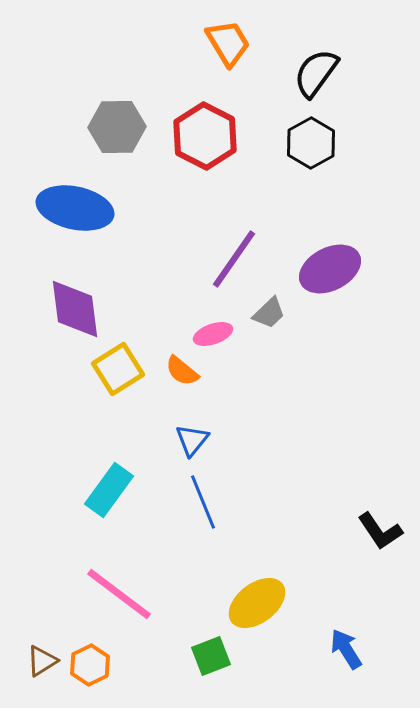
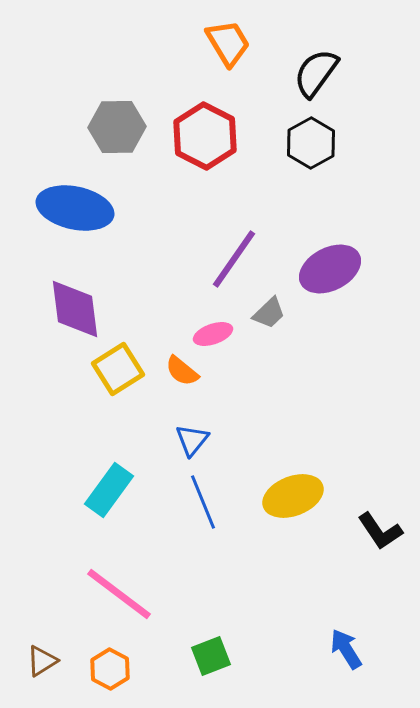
yellow ellipse: moved 36 px right, 107 px up; rotated 16 degrees clockwise
orange hexagon: moved 20 px right, 4 px down; rotated 6 degrees counterclockwise
